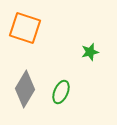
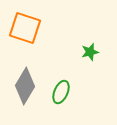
gray diamond: moved 3 px up
